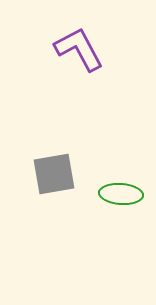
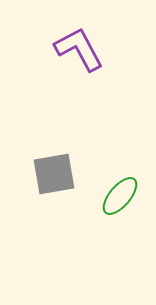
green ellipse: moved 1 px left, 2 px down; rotated 54 degrees counterclockwise
